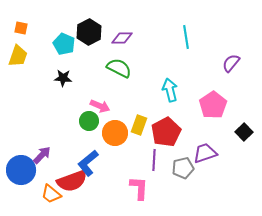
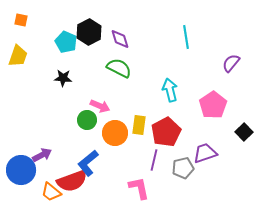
orange square: moved 8 px up
purple diamond: moved 2 px left, 1 px down; rotated 75 degrees clockwise
cyan pentagon: moved 2 px right, 2 px up
green circle: moved 2 px left, 1 px up
yellow rectangle: rotated 12 degrees counterclockwise
purple arrow: rotated 18 degrees clockwise
purple line: rotated 10 degrees clockwise
pink L-shape: rotated 15 degrees counterclockwise
orange trapezoid: moved 2 px up
